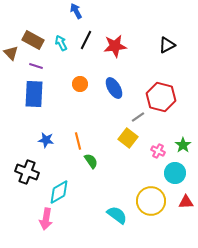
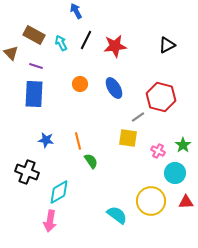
brown rectangle: moved 1 px right, 5 px up
yellow square: rotated 30 degrees counterclockwise
pink arrow: moved 4 px right, 2 px down
